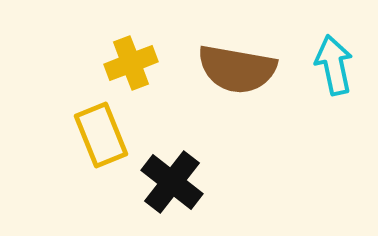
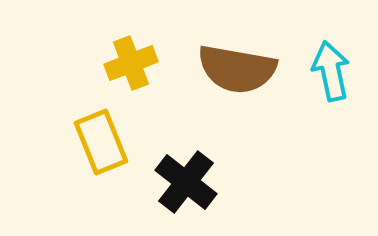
cyan arrow: moved 3 px left, 6 px down
yellow rectangle: moved 7 px down
black cross: moved 14 px right
